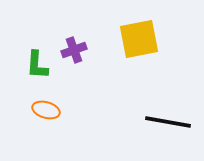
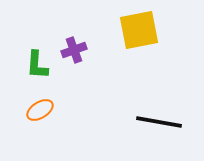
yellow square: moved 9 px up
orange ellipse: moved 6 px left; rotated 48 degrees counterclockwise
black line: moved 9 px left
